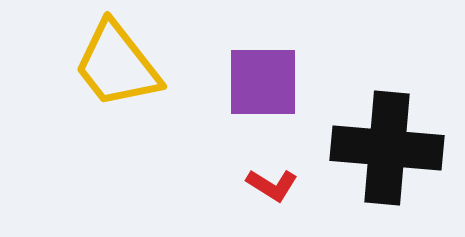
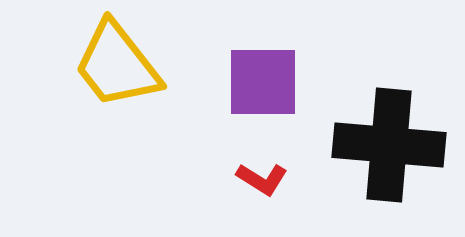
black cross: moved 2 px right, 3 px up
red L-shape: moved 10 px left, 6 px up
